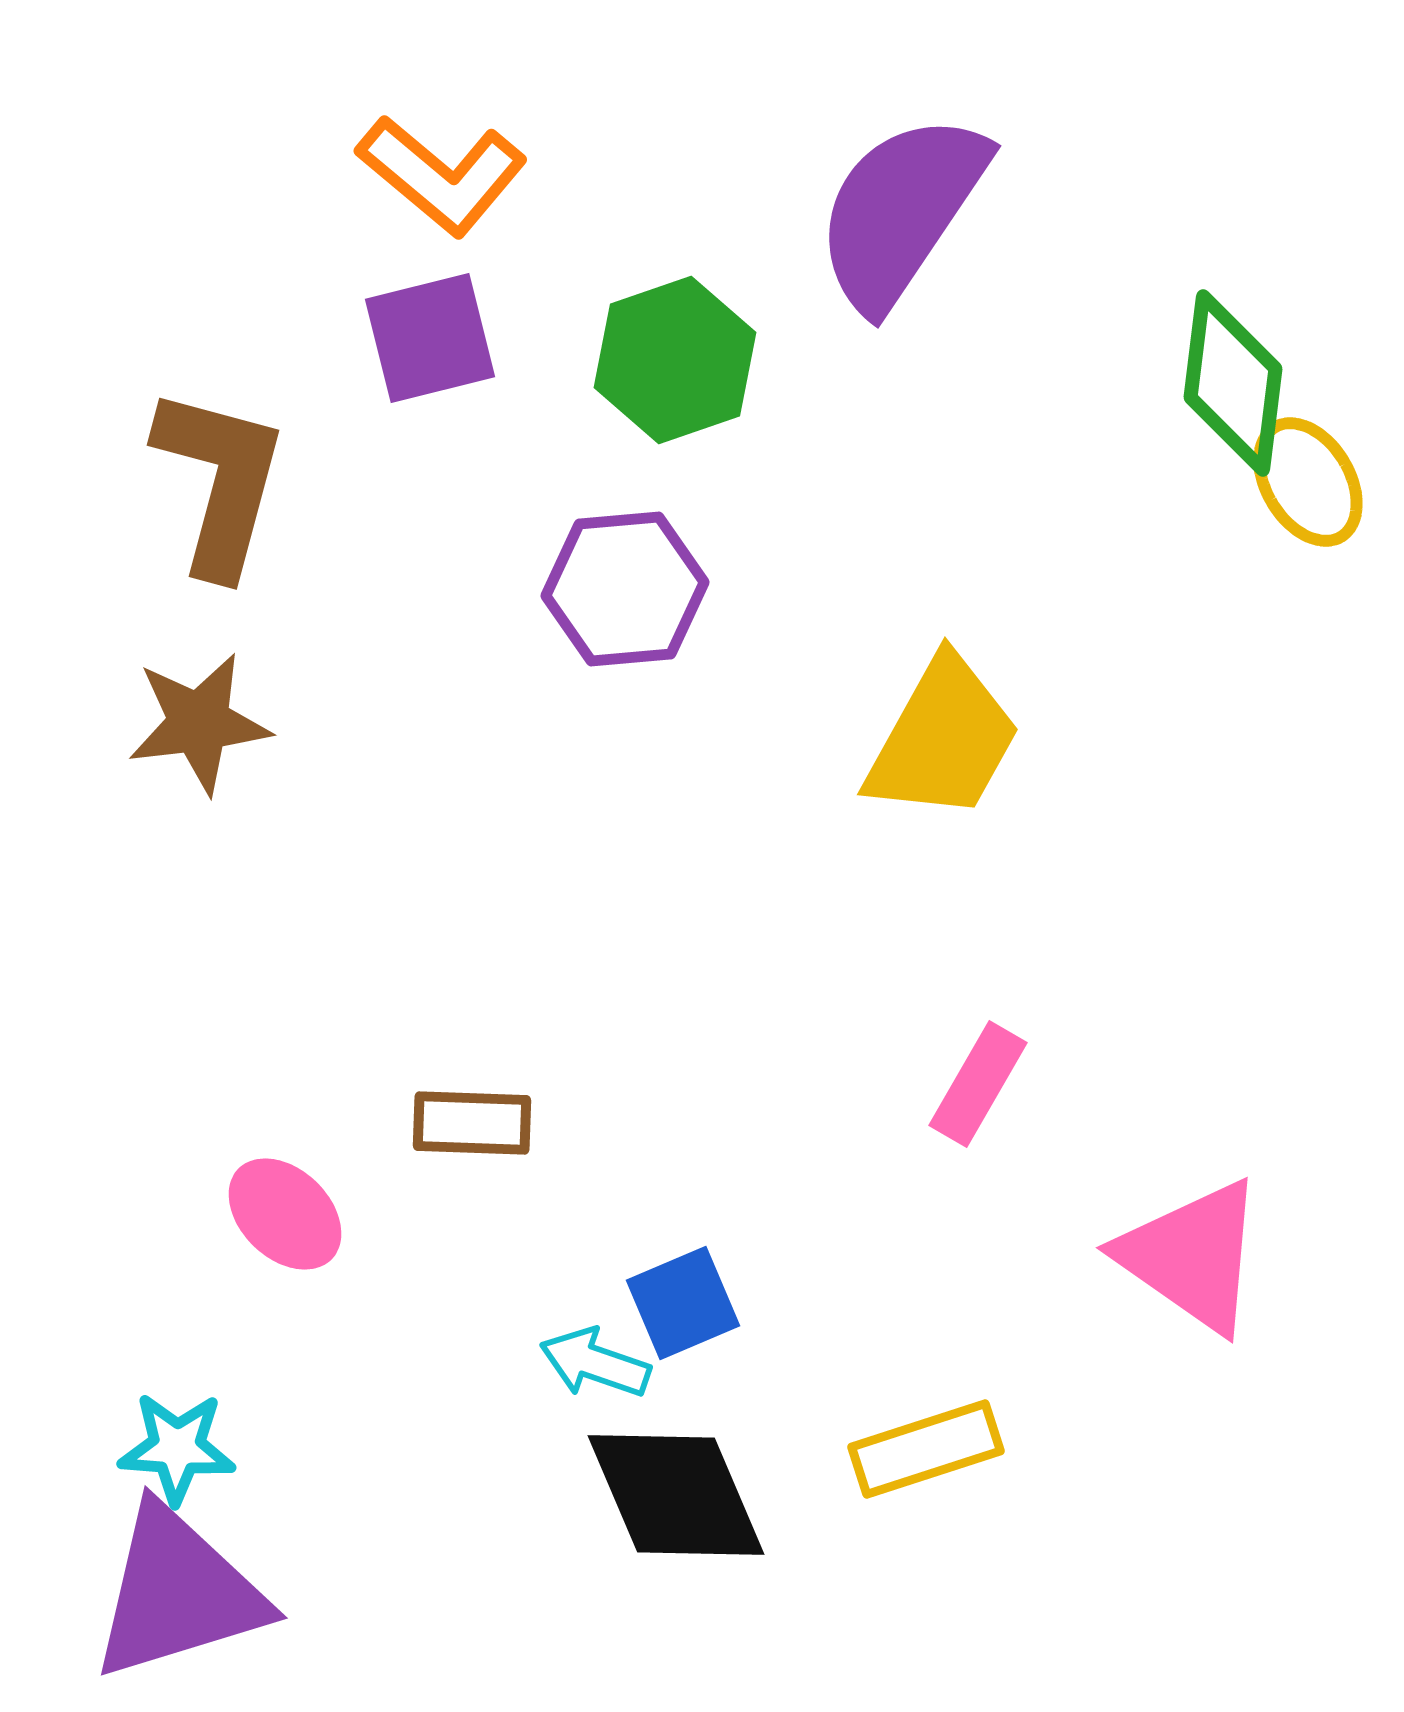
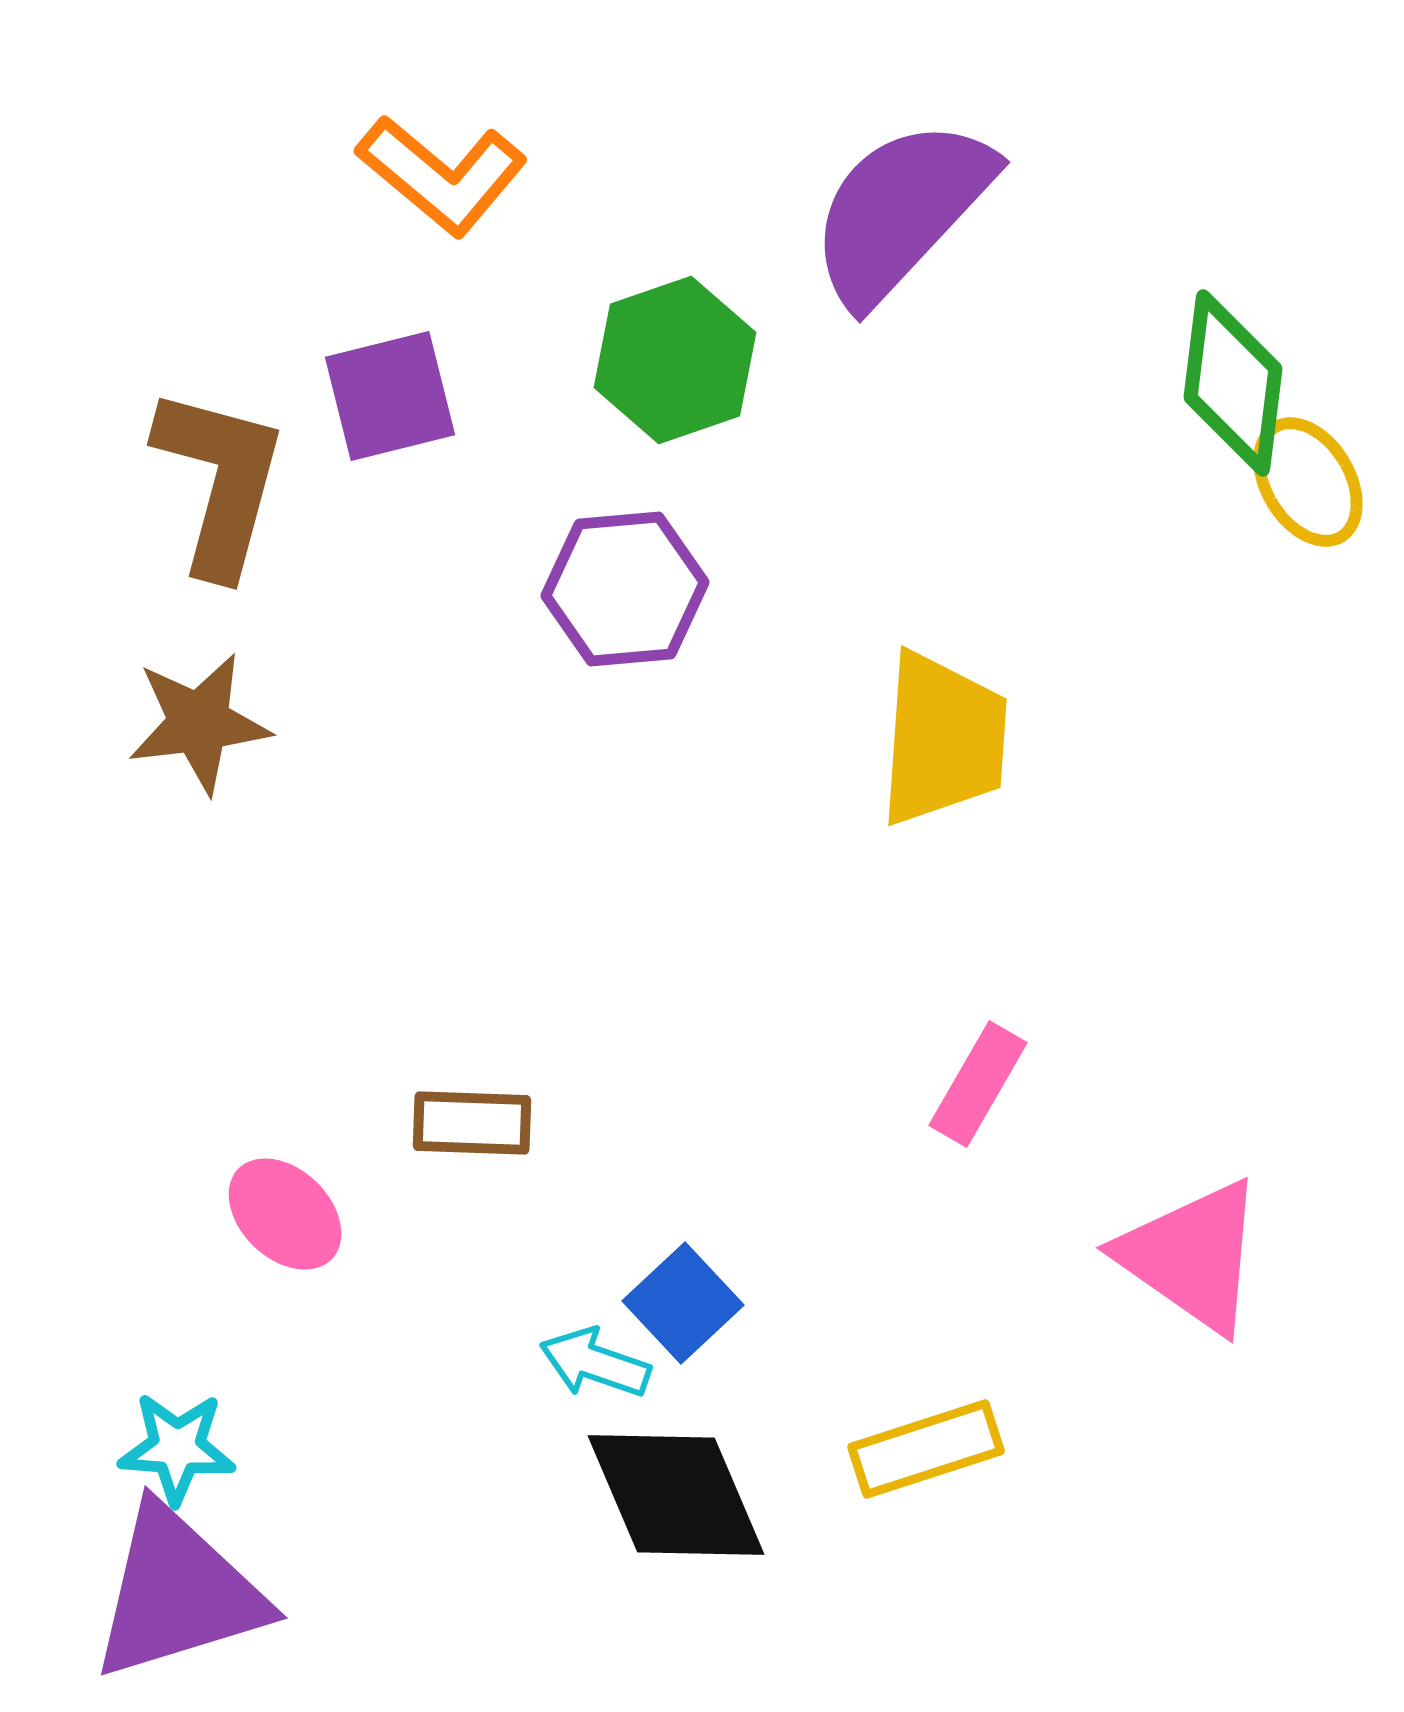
purple semicircle: rotated 9 degrees clockwise
purple square: moved 40 px left, 58 px down
yellow trapezoid: rotated 25 degrees counterclockwise
blue square: rotated 20 degrees counterclockwise
